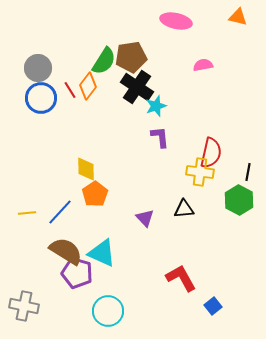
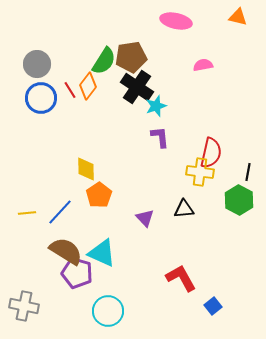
gray circle: moved 1 px left, 4 px up
orange pentagon: moved 4 px right, 1 px down
